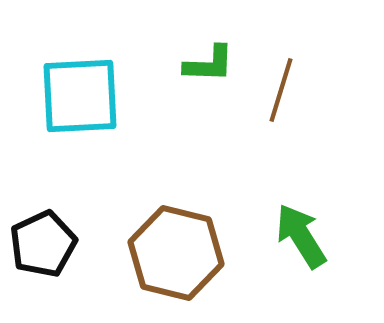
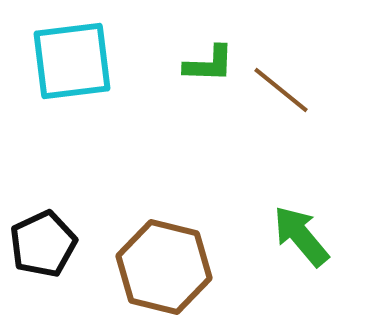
brown line: rotated 68 degrees counterclockwise
cyan square: moved 8 px left, 35 px up; rotated 4 degrees counterclockwise
green arrow: rotated 8 degrees counterclockwise
brown hexagon: moved 12 px left, 14 px down
